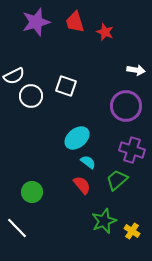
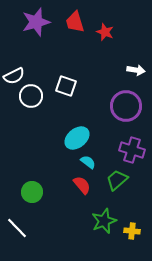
yellow cross: rotated 28 degrees counterclockwise
